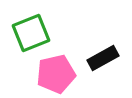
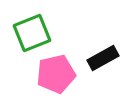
green square: moved 1 px right
